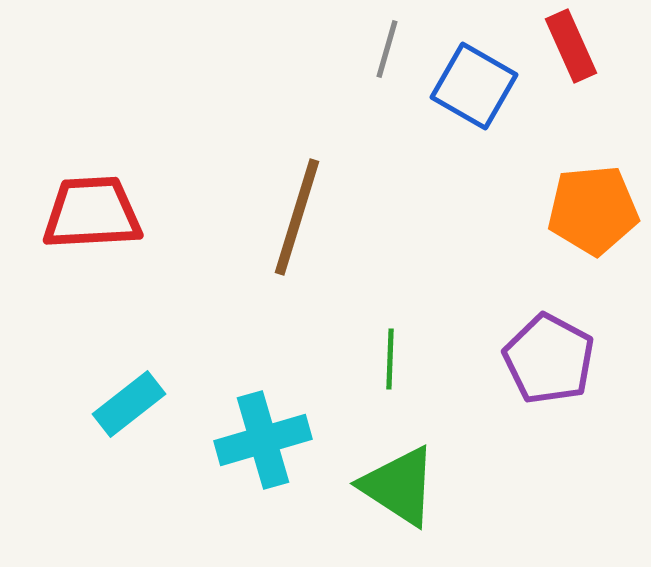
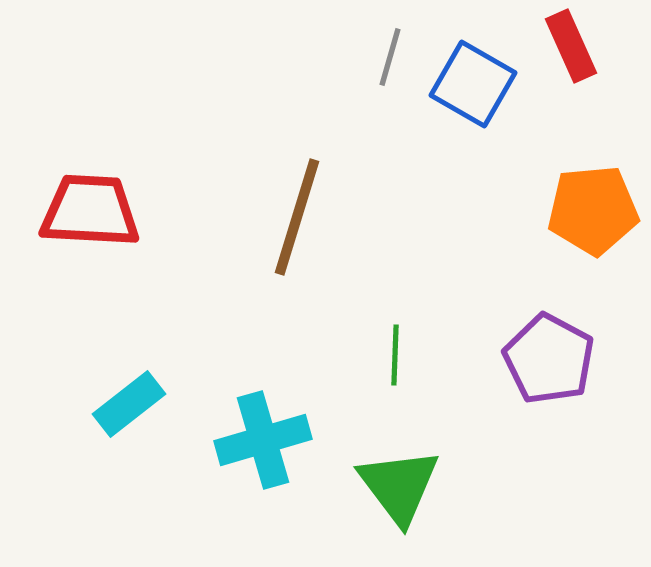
gray line: moved 3 px right, 8 px down
blue square: moved 1 px left, 2 px up
red trapezoid: moved 2 px left, 2 px up; rotated 6 degrees clockwise
green line: moved 5 px right, 4 px up
green triangle: rotated 20 degrees clockwise
